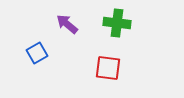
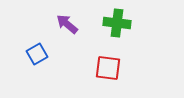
blue square: moved 1 px down
